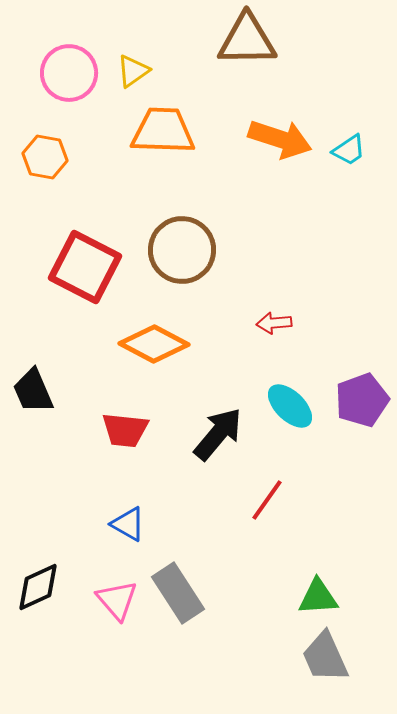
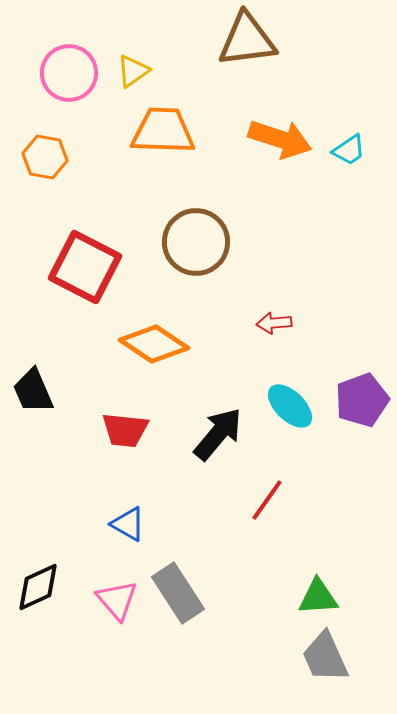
brown triangle: rotated 6 degrees counterclockwise
brown circle: moved 14 px right, 8 px up
orange diamond: rotated 6 degrees clockwise
